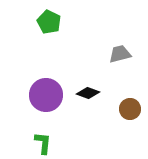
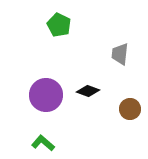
green pentagon: moved 10 px right, 3 px down
gray trapezoid: rotated 70 degrees counterclockwise
black diamond: moved 2 px up
green L-shape: rotated 55 degrees counterclockwise
